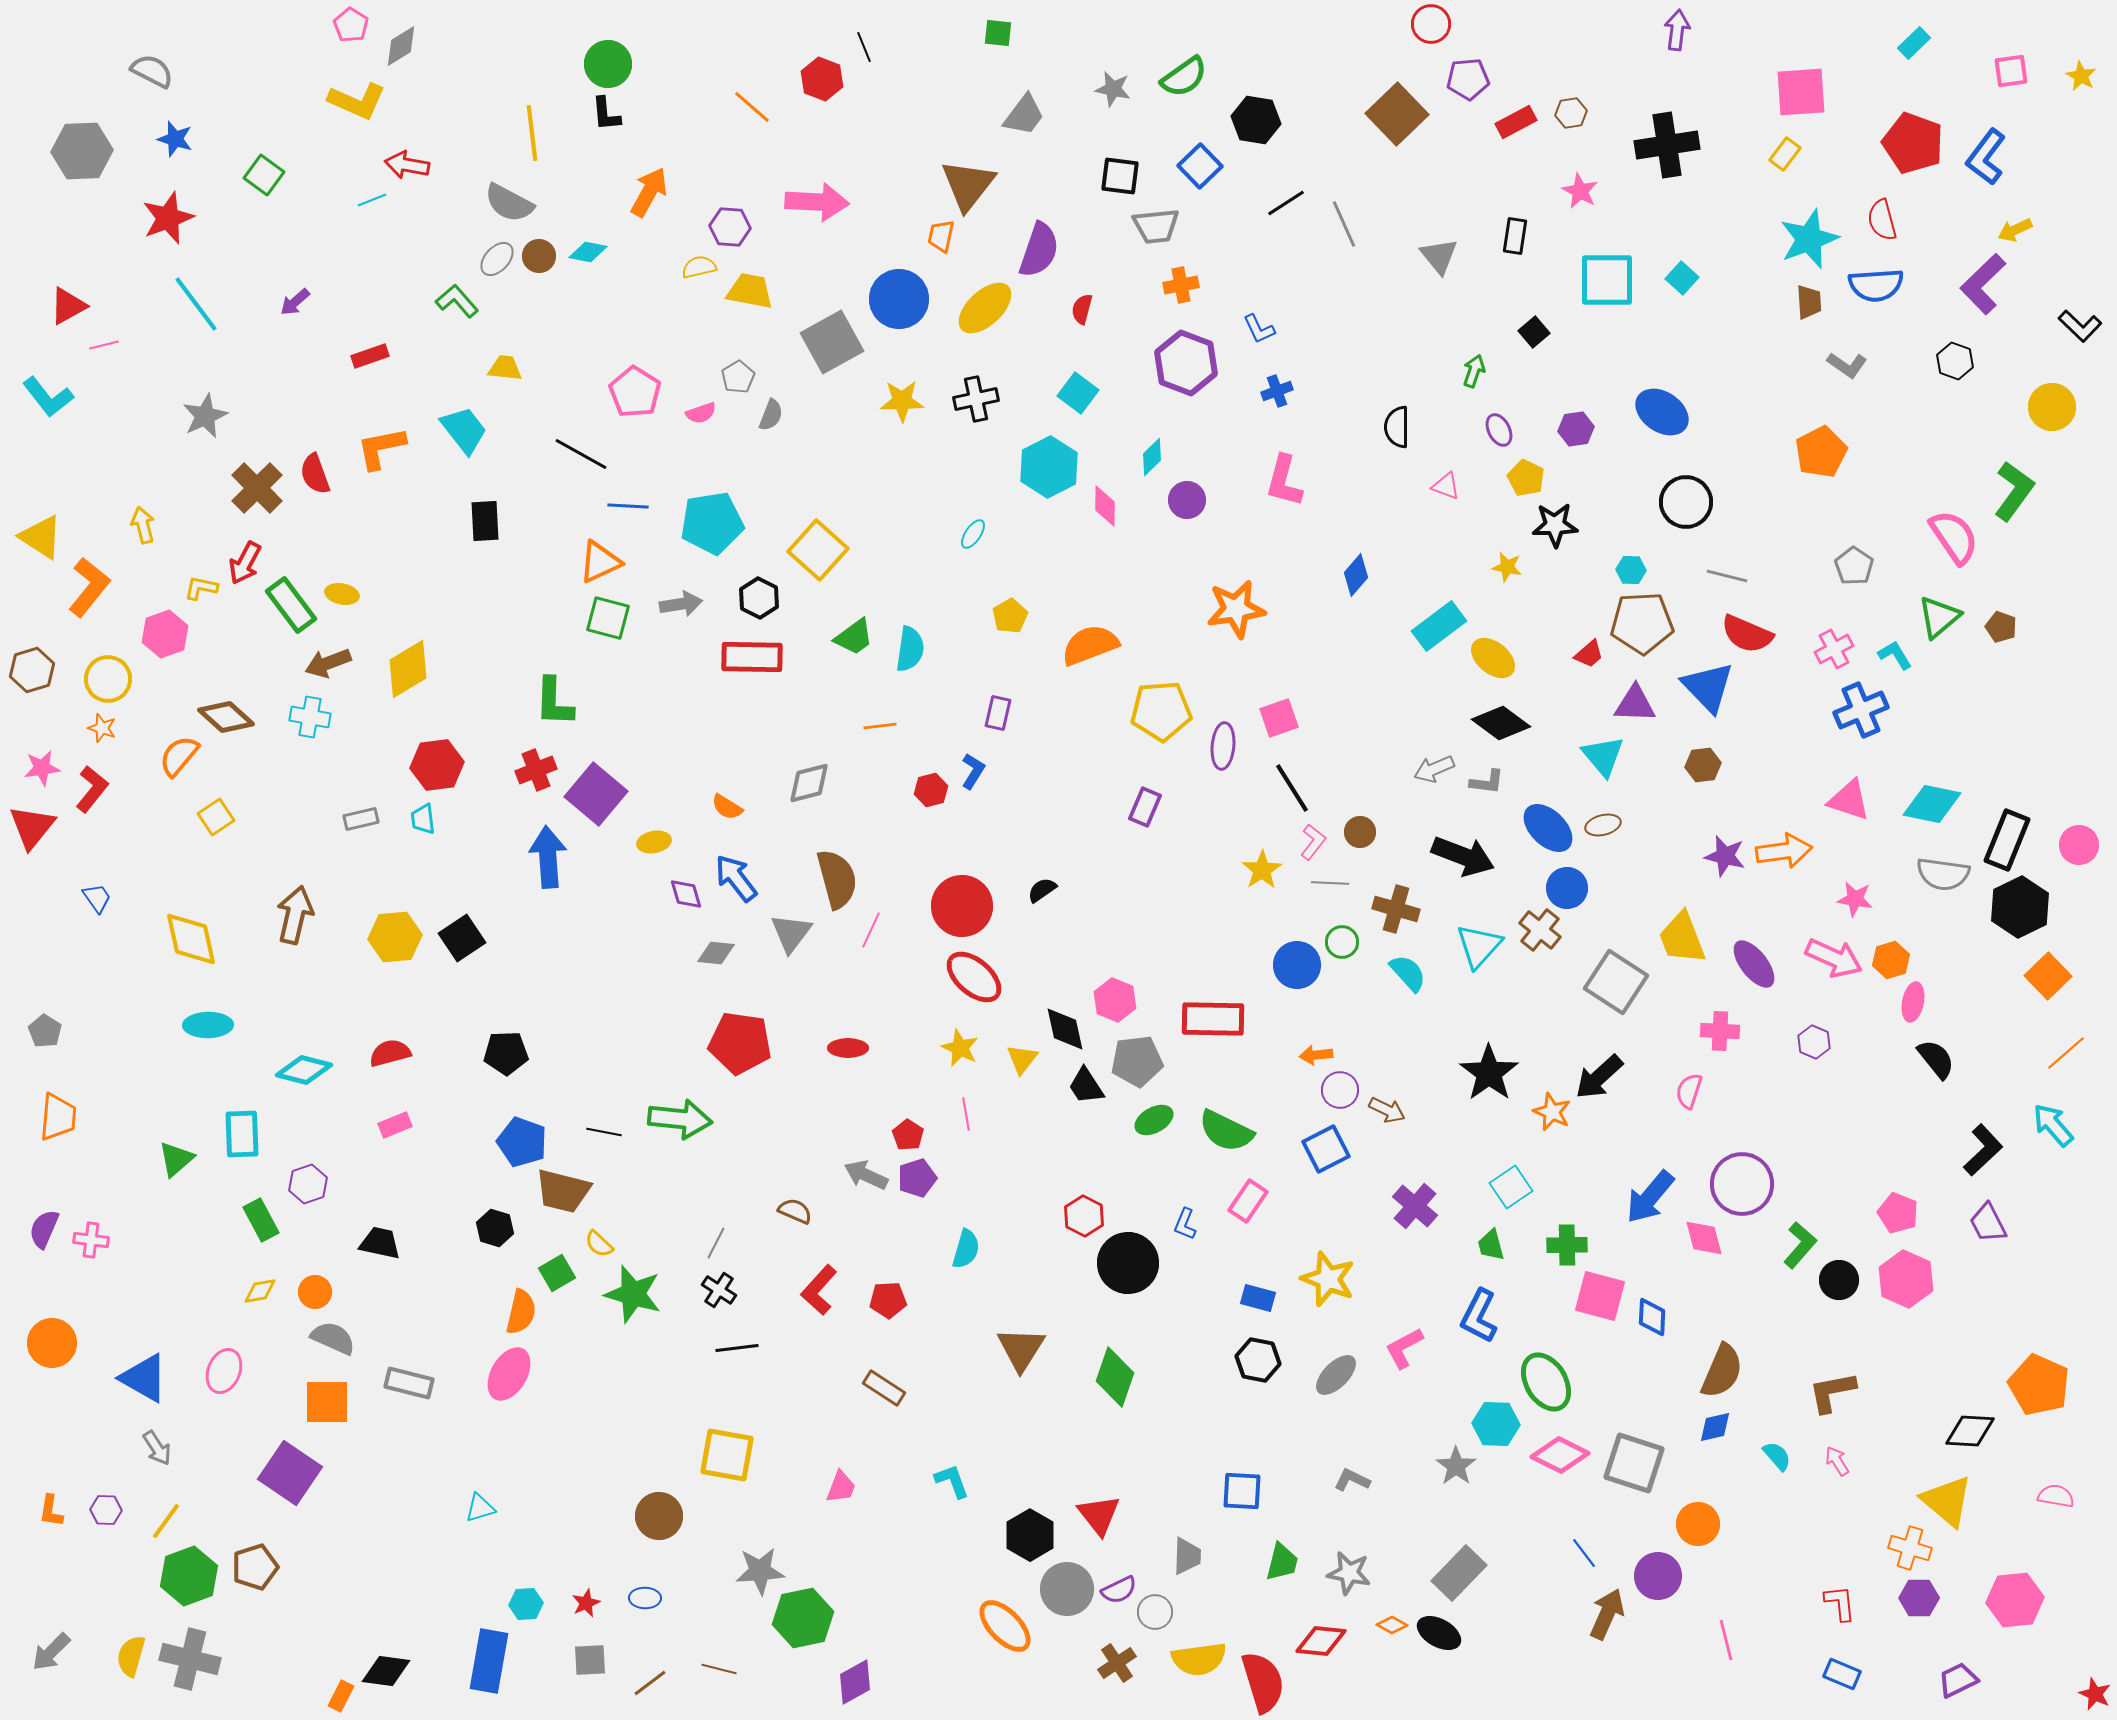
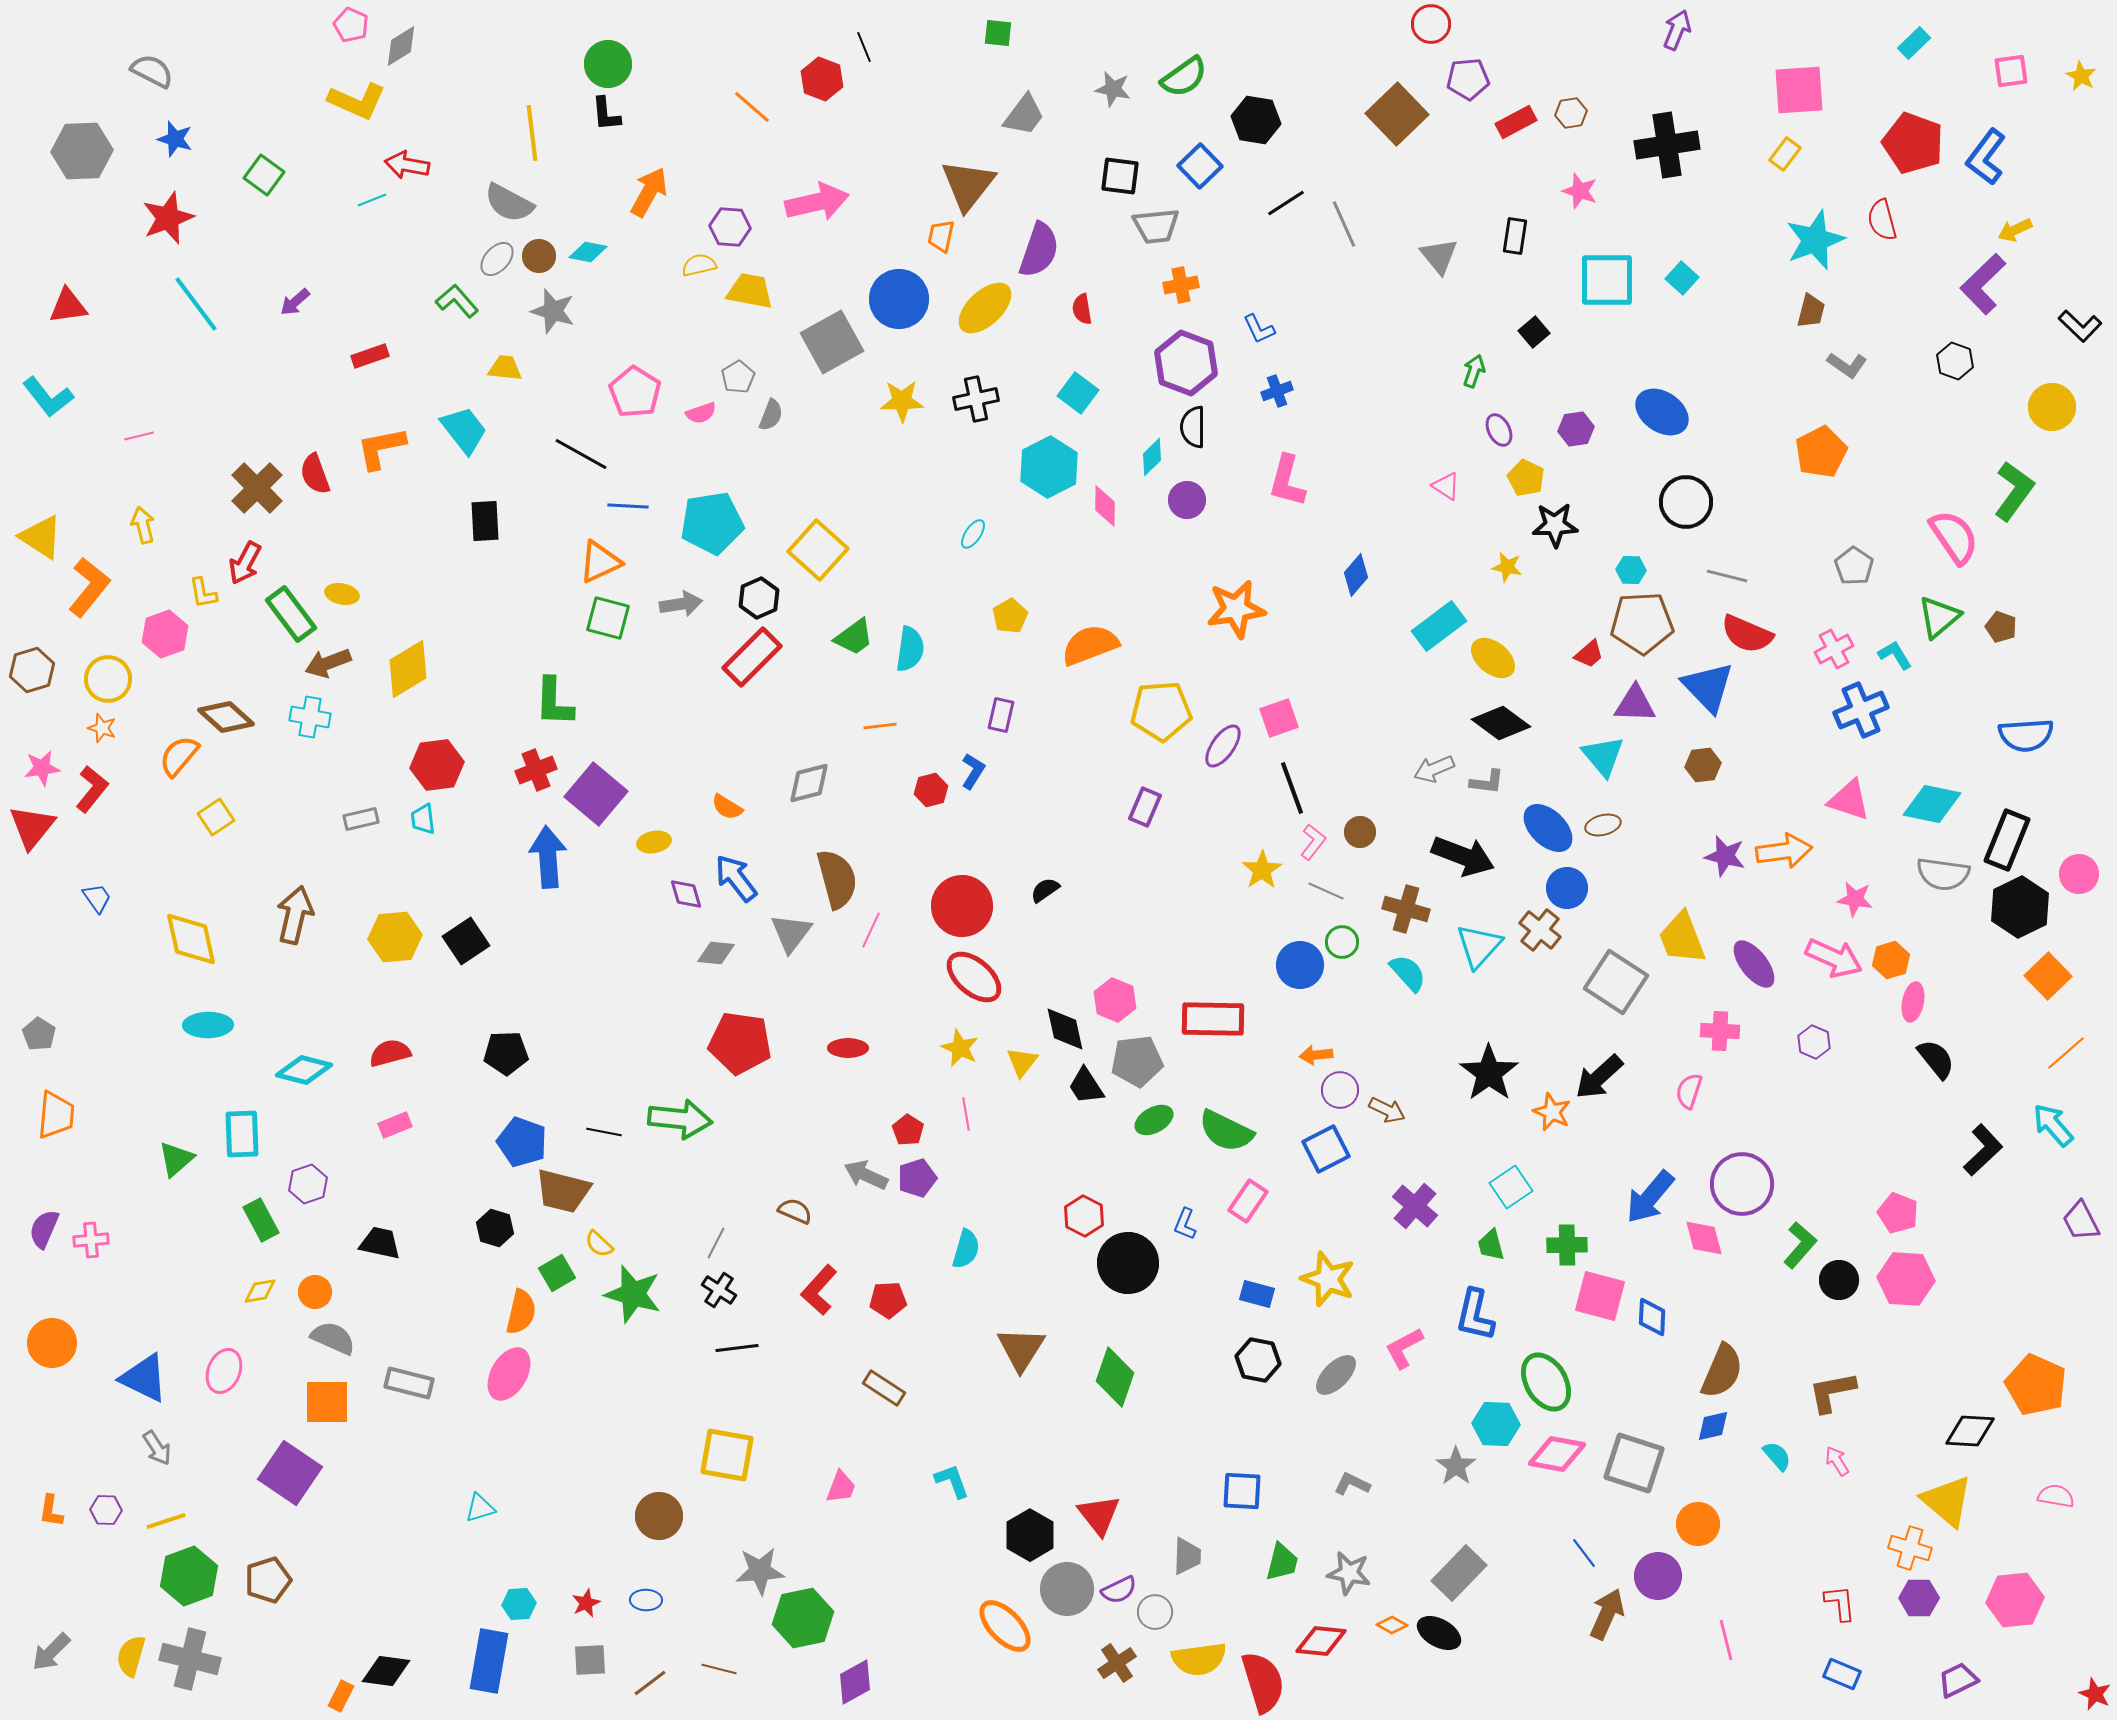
pink pentagon at (351, 25): rotated 8 degrees counterclockwise
purple arrow at (1677, 30): rotated 15 degrees clockwise
pink square at (1801, 92): moved 2 px left, 2 px up
pink star at (1580, 191): rotated 9 degrees counterclockwise
pink arrow at (817, 202): rotated 16 degrees counterclockwise
cyan star at (1809, 239): moved 6 px right, 1 px down
yellow semicircle at (699, 267): moved 2 px up
blue semicircle at (1876, 285): moved 150 px right, 450 px down
brown trapezoid at (1809, 302): moved 2 px right, 9 px down; rotated 18 degrees clockwise
red triangle at (68, 306): rotated 21 degrees clockwise
red semicircle at (1082, 309): rotated 24 degrees counterclockwise
pink line at (104, 345): moved 35 px right, 91 px down
gray star at (205, 416): moved 348 px right, 105 px up; rotated 30 degrees counterclockwise
black semicircle at (1397, 427): moved 204 px left
pink L-shape at (1284, 481): moved 3 px right
pink triangle at (1446, 486): rotated 12 degrees clockwise
yellow L-shape at (201, 588): moved 2 px right, 5 px down; rotated 112 degrees counterclockwise
black hexagon at (759, 598): rotated 9 degrees clockwise
green rectangle at (291, 605): moved 9 px down
red rectangle at (752, 657): rotated 46 degrees counterclockwise
purple rectangle at (998, 713): moved 3 px right, 2 px down
purple ellipse at (1223, 746): rotated 30 degrees clockwise
black line at (1292, 788): rotated 12 degrees clockwise
pink circle at (2079, 845): moved 29 px down
gray line at (1330, 883): moved 4 px left, 8 px down; rotated 21 degrees clockwise
black semicircle at (1042, 890): moved 3 px right
brown cross at (1396, 909): moved 10 px right
black square at (462, 938): moved 4 px right, 3 px down
blue circle at (1297, 965): moved 3 px right
gray pentagon at (45, 1031): moved 6 px left, 3 px down
yellow triangle at (1022, 1059): moved 3 px down
orange trapezoid at (58, 1117): moved 2 px left, 2 px up
red pentagon at (908, 1135): moved 5 px up
purple trapezoid at (1988, 1223): moved 93 px right, 2 px up
pink cross at (91, 1240): rotated 12 degrees counterclockwise
pink hexagon at (1906, 1279): rotated 20 degrees counterclockwise
blue rectangle at (1258, 1298): moved 1 px left, 4 px up
blue L-shape at (1479, 1316): moved 4 px left, 1 px up; rotated 14 degrees counterclockwise
blue triangle at (144, 1378): rotated 4 degrees counterclockwise
orange pentagon at (2039, 1385): moved 3 px left
blue diamond at (1715, 1427): moved 2 px left, 1 px up
pink diamond at (1560, 1455): moved 3 px left, 1 px up; rotated 16 degrees counterclockwise
gray L-shape at (1352, 1480): moved 4 px down
yellow line at (166, 1521): rotated 36 degrees clockwise
brown pentagon at (255, 1567): moved 13 px right, 13 px down
blue ellipse at (645, 1598): moved 1 px right, 2 px down
cyan hexagon at (526, 1604): moved 7 px left
